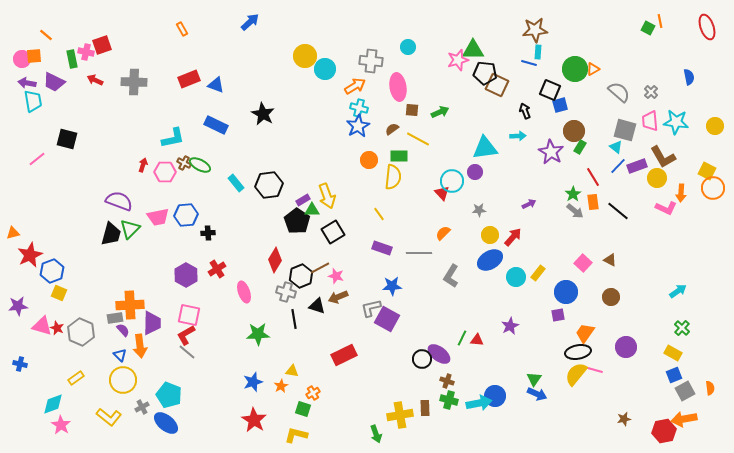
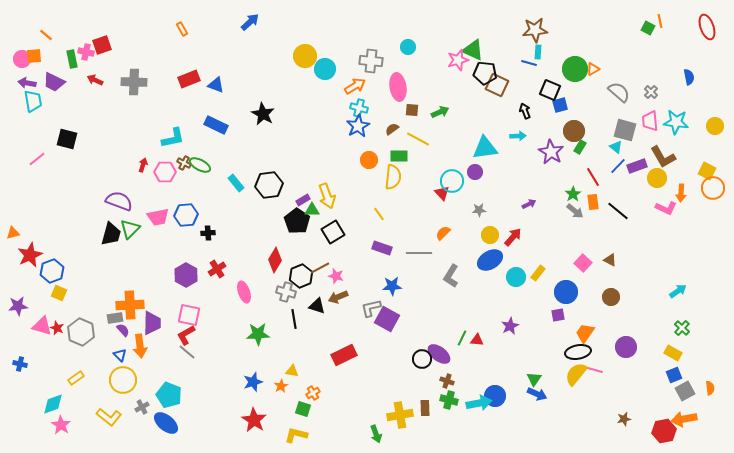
green triangle at (473, 50): rotated 25 degrees clockwise
